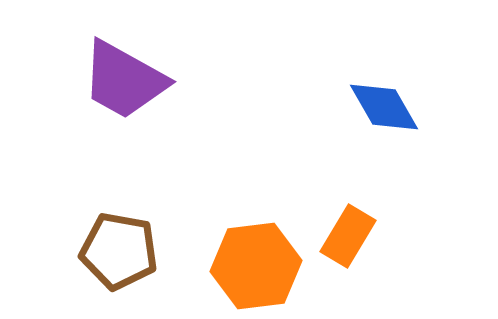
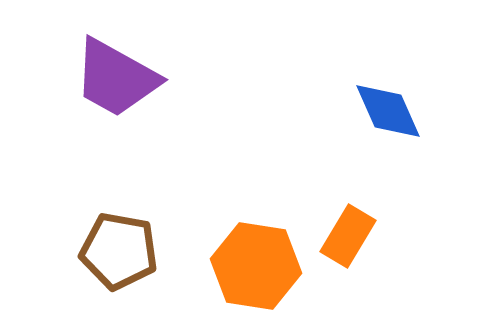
purple trapezoid: moved 8 px left, 2 px up
blue diamond: moved 4 px right, 4 px down; rotated 6 degrees clockwise
orange hexagon: rotated 16 degrees clockwise
